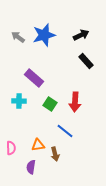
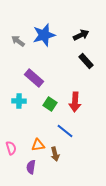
gray arrow: moved 4 px down
pink semicircle: rotated 16 degrees counterclockwise
